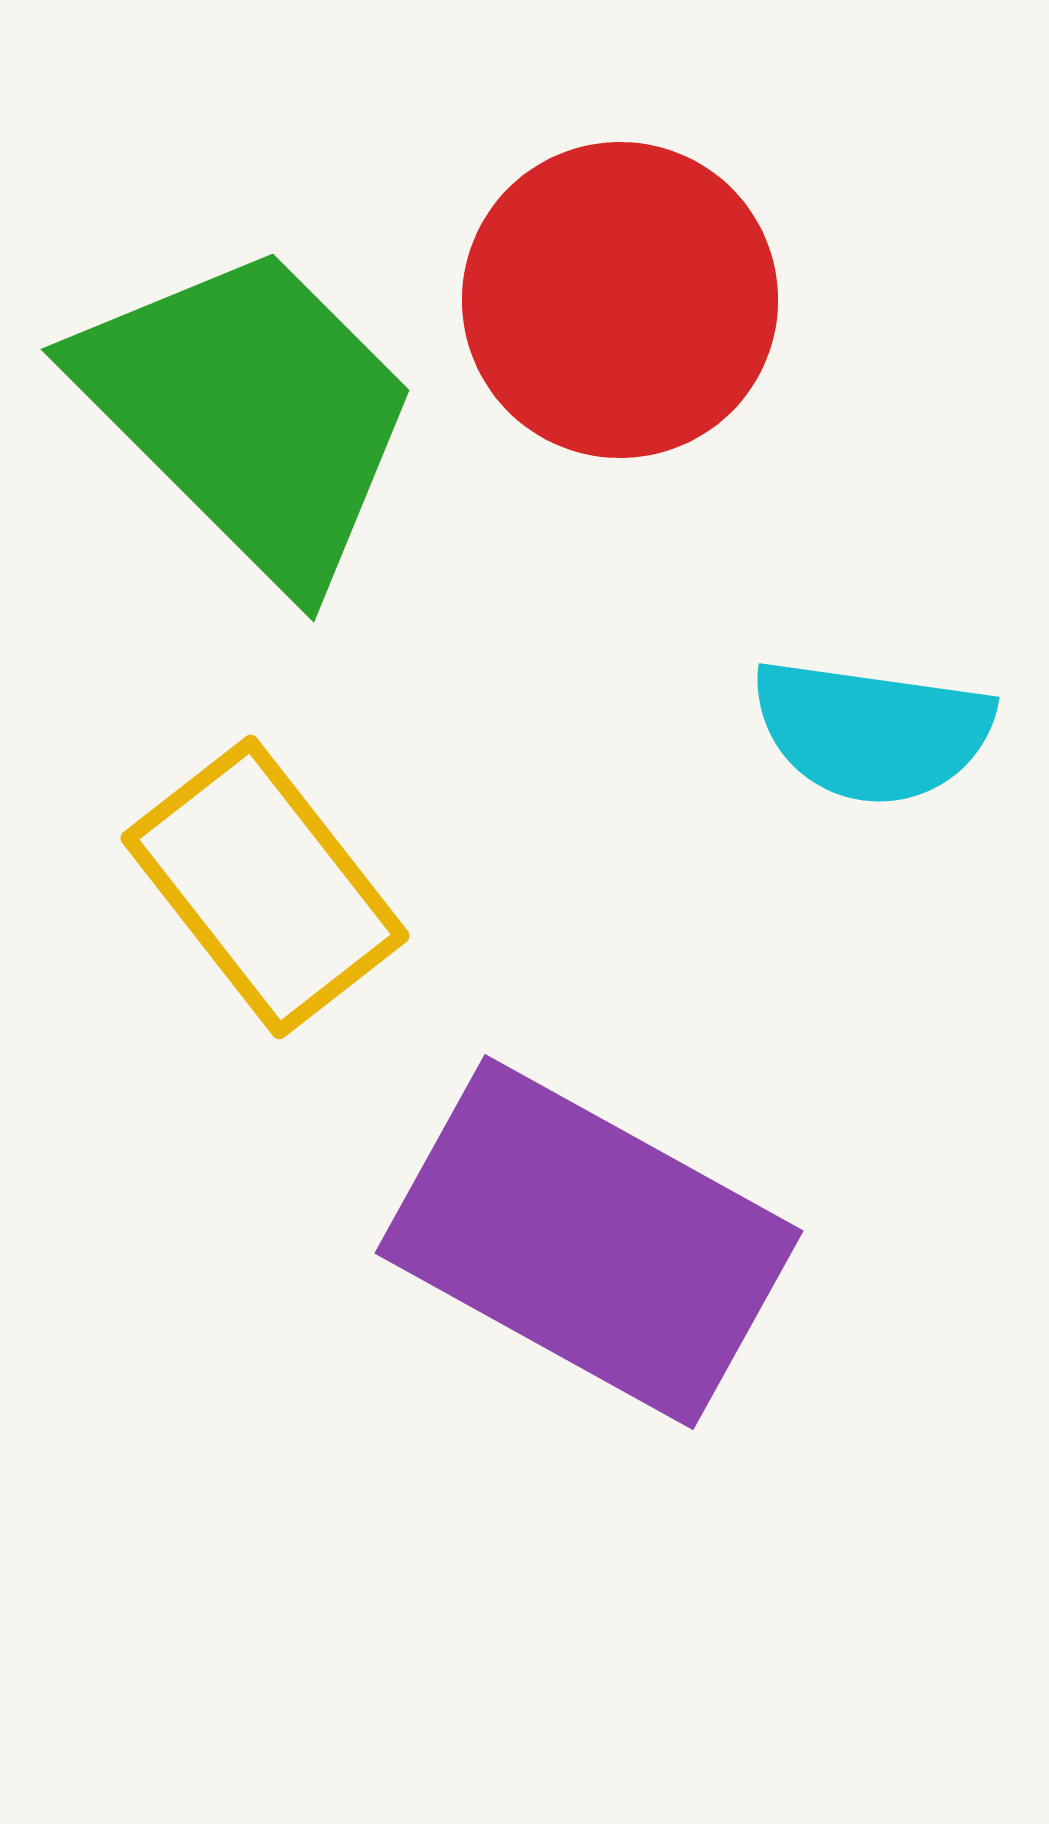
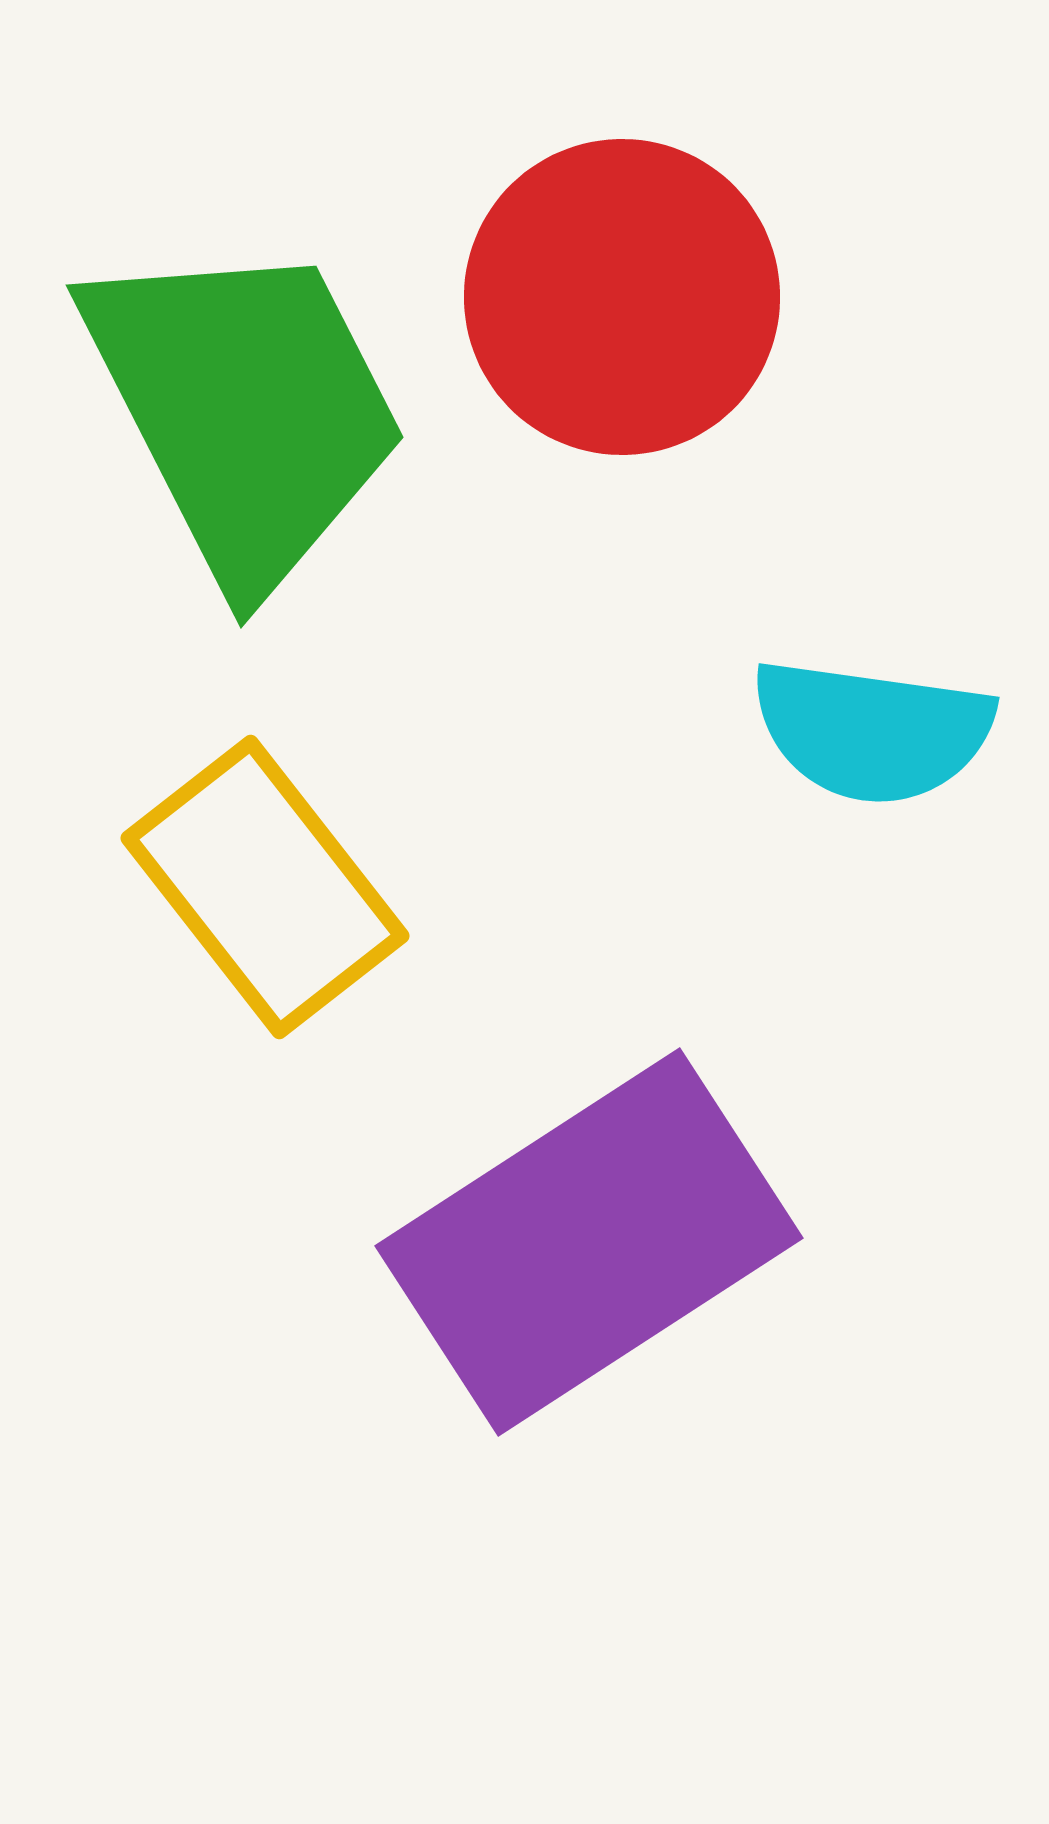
red circle: moved 2 px right, 3 px up
green trapezoid: moved 5 px left, 3 px up; rotated 18 degrees clockwise
purple rectangle: rotated 62 degrees counterclockwise
